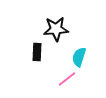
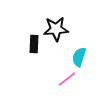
black rectangle: moved 3 px left, 8 px up
